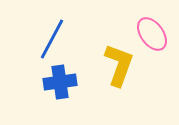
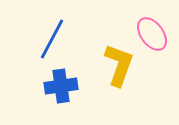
blue cross: moved 1 px right, 4 px down
